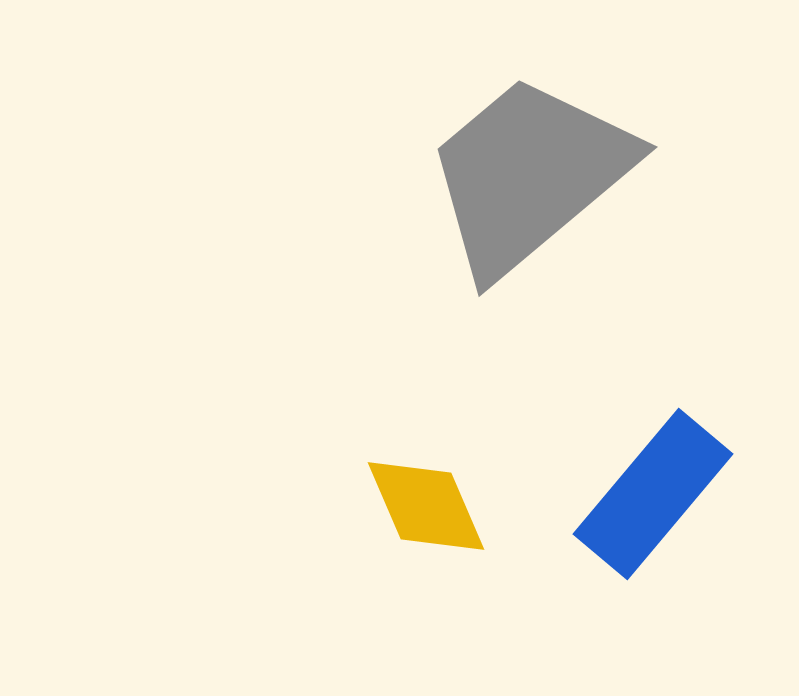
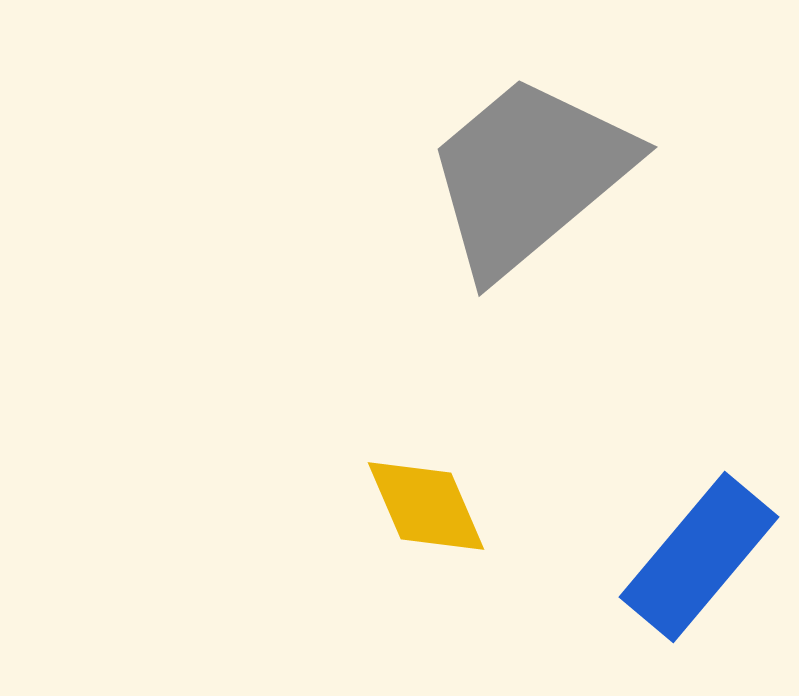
blue rectangle: moved 46 px right, 63 px down
